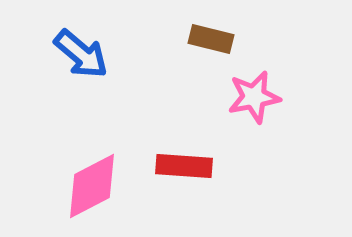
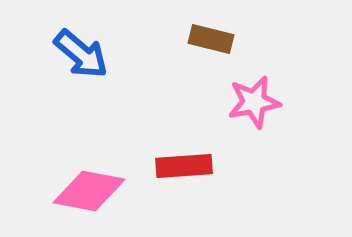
pink star: moved 5 px down
red rectangle: rotated 8 degrees counterclockwise
pink diamond: moved 3 px left, 5 px down; rotated 38 degrees clockwise
